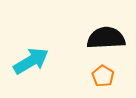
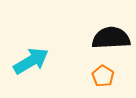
black semicircle: moved 5 px right
